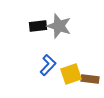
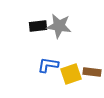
gray star: rotated 10 degrees counterclockwise
blue L-shape: rotated 125 degrees counterclockwise
brown rectangle: moved 2 px right, 7 px up
